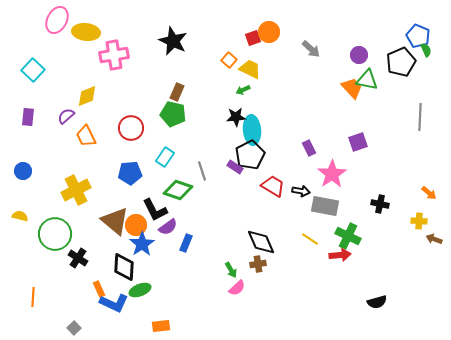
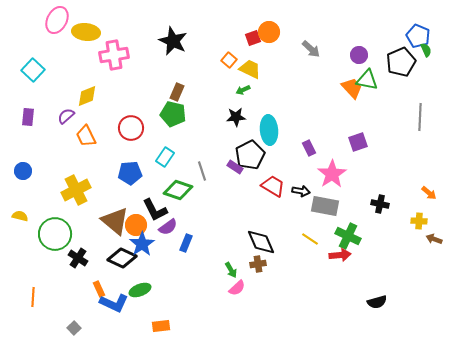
cyan ellipse at (252, 130): moved 17 px right
black diamond at (124, 267): moved 2 px left, 9 px up; rotated 68 degrees counterclockwise
